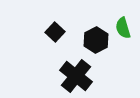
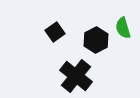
black square: rotated 12 degrees clockwise
